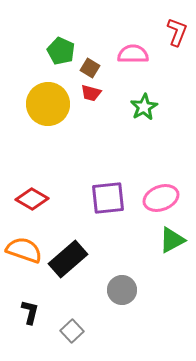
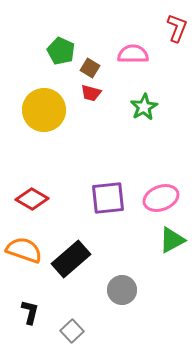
red L-shape: moved 4 px up
yellow circle: moved 4 px left, 6 px down
black rectangle: moved 3 px right
